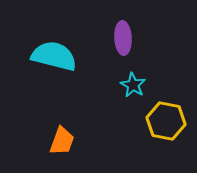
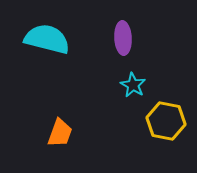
cyan semicircle: moved 7 px left, 17 px up
orange trapezoid: moved 2 px left, 8 px up
